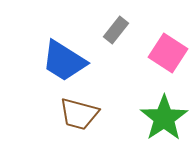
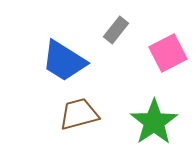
pink square: rotated 30 degrees clockwise
brown trapezoid: rotated 150 degrees clockwise
green star: moved 10 px left, 4 px down
